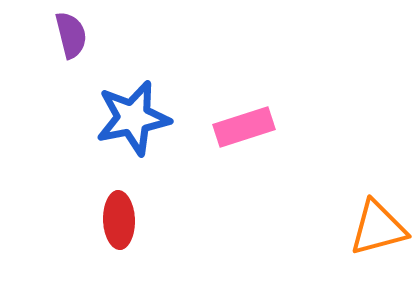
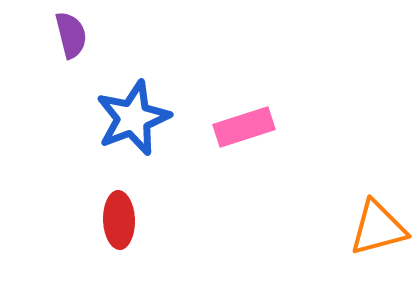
blue star: rotated 10 degrees counterclockwise
